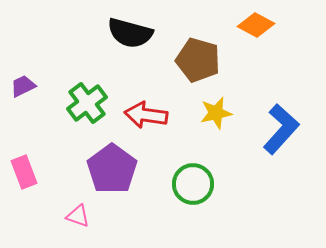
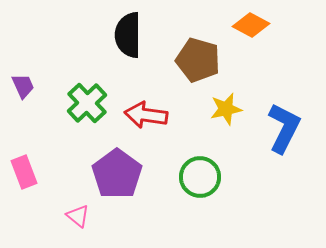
orange diamond: moved 5 px left
black semicircle: moved 2 px left, 2 px down; rotated 75 degrees clockwise
purple trapezoid: rotated 92 degrees clockwise
green cross: rotated 6 degrees counterclockwise
yellow star: moved 10 px right, 4 px up
blue L-shape: moved 3 px right, 1 px up; rotated 15 degrees counterclockwise
purple pentagon: moved 5 px right, 5 px down
green circle: moved 7 px right, 7 px up
pink triangle: rotated 20 degrees clockwise
